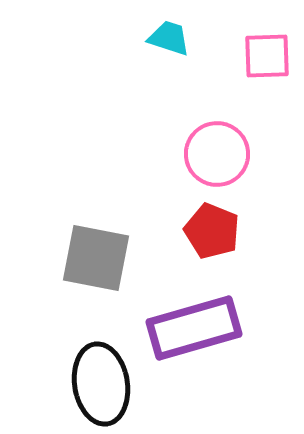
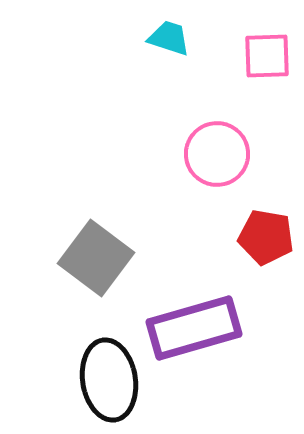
red pentagon: moved 54 px right, 6 px down; rotated 12 degrees counterclockwise
gray square: rotated 26 degrees clockwise
black ellipse: moved 8 px right, 4 px up
